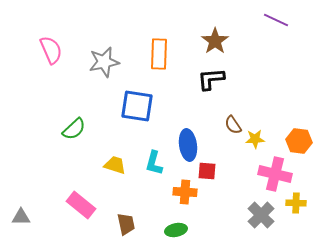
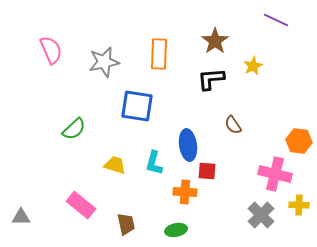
yellow star: moved 2 px left, 73 px up; rotated 24 degrees counterclockwise
yellow cross: moved 3 px right, 2 px down
